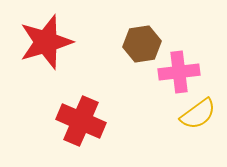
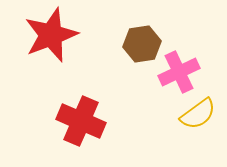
red star: moved 5 px right, 7 px up; rotated 4 degrees counterclockwise
pink cross: rotated 18 degrees counterclockwise
